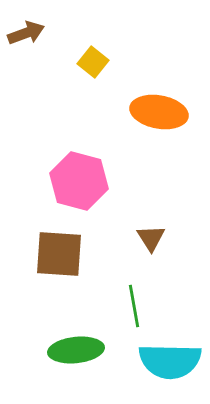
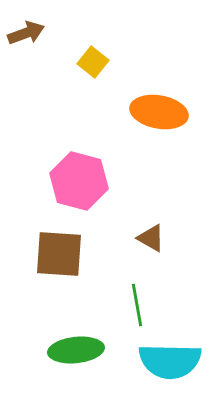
brown triangle: rotated 28 degrees counterclockwise
green line: moved 3 px right, 1 px up
